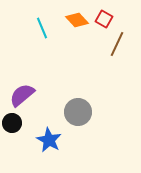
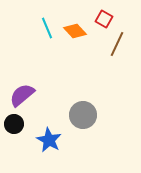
orange diamond: moved 2 px left, 11 px down
cyan line: moved 5 px right
gray circle: moved 5 px right, 3 px down
black circle: moved 2 px right, 1 px down
